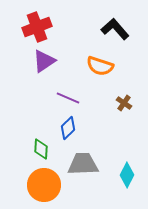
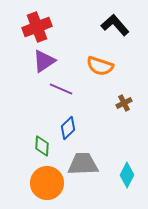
black L-shape: moved 4 px up
purple line: moved 7 px left, 9 px up
brown cross: rotated 28 degrees clockwise
green diamond: moved 1 px right, 3 px up
orange circle: moved 3 px right, 2 px up
